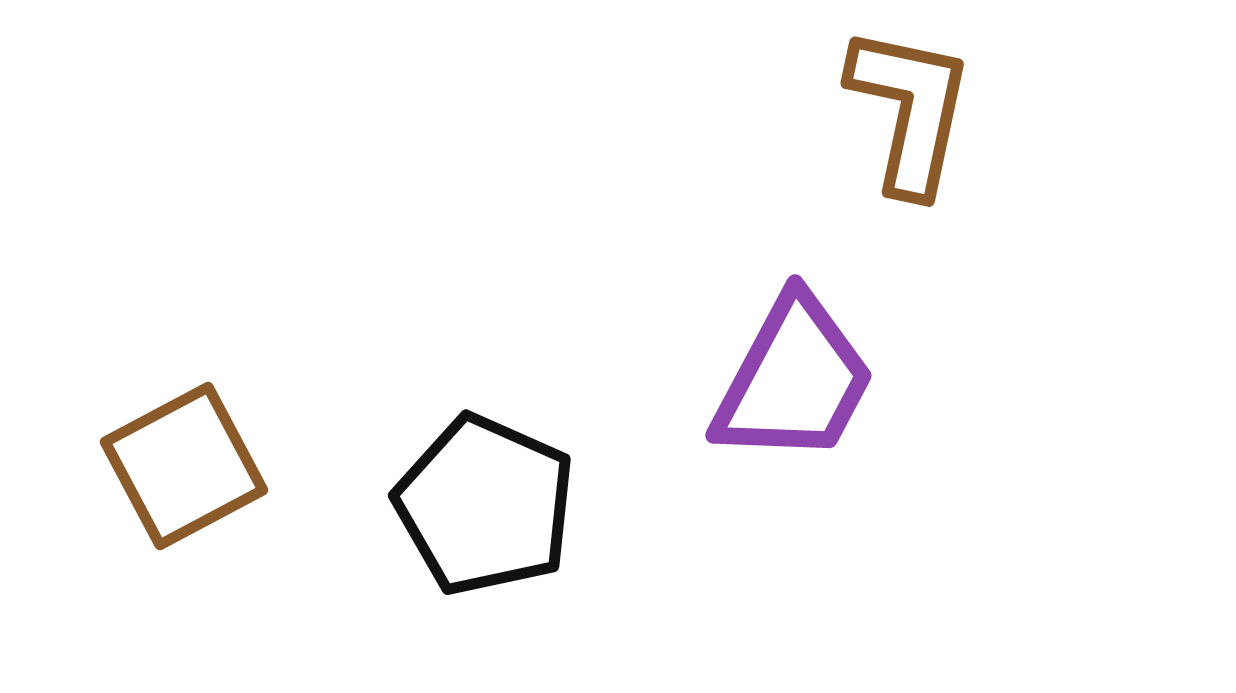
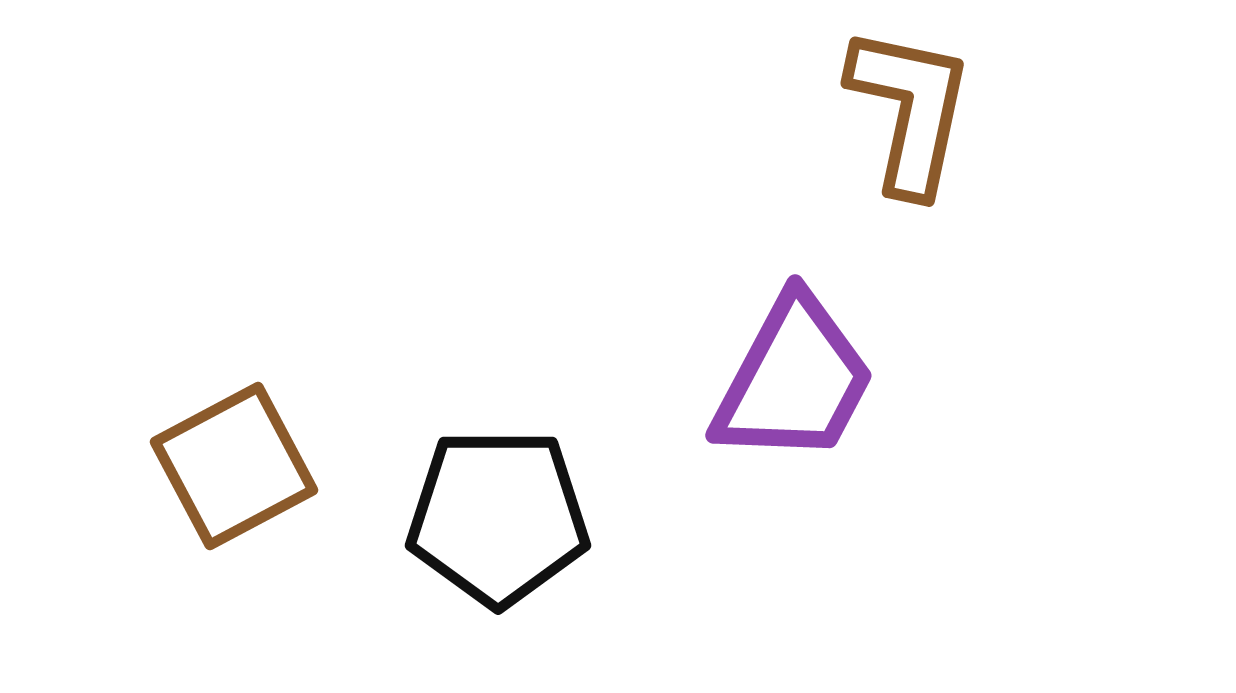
brown square: moved 50 px right
black pentagon: moved 13 px right, 12 px down; rotated 24 degrees counterclockwise
